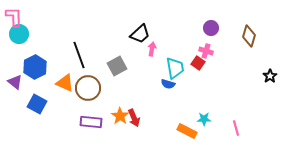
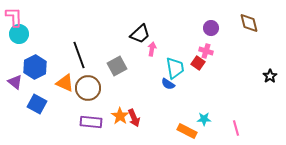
brown diamond: moved 13 px up; rotated 30 degrees counterclockwise
blue semicircle: rotated 16 degrees clockwise
